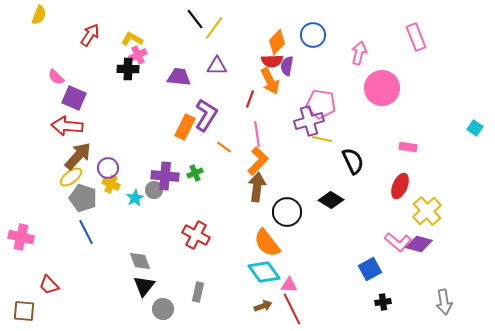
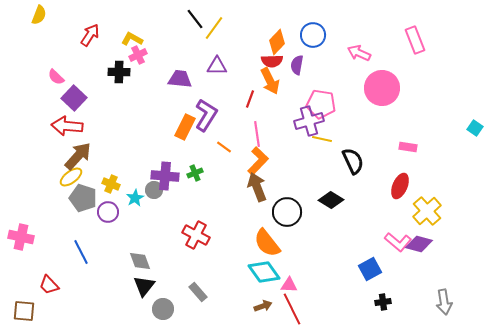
pink rectangle at (416, 37): moved 1 px left, 3 px down
pink arrow at (359, 53): rotated 80 degrees counterclockwise
purple semicircle at (287, 66): moved 10 px right, 1 px up
black cross at (128, 69): moved 9 px left, 3 px down
purple trapezoid at (179, 77): moved 1 px right, 2 px down
purple square at (74, 98): rotated 20 degrees clockwise
purple circle at (108, 168): moved 44 px down
brown arrow at (257, 187): rotated 28 degrees counterclockwise
blue line at (86, 232): moved 5 px left, 20 px down
gray rectangle at (198, 292): rotated 54 degrees counterclockwise
